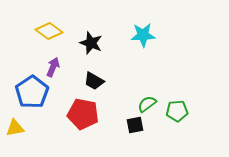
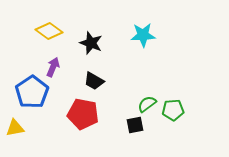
green pentagon: moved 4 px left, 1 px up
